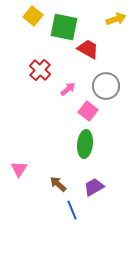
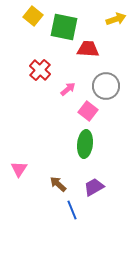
red trapezoid: rotated 25 degrees counterclockwise
